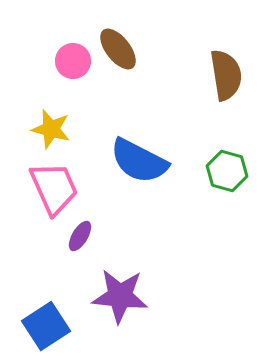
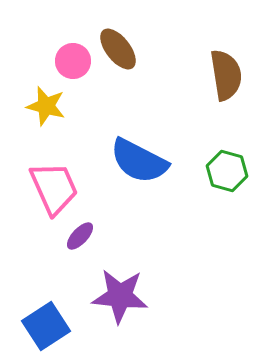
yellow star: moved 5 px left, 23 px up
purple ellipse: rotated 12 degrees clockwise
